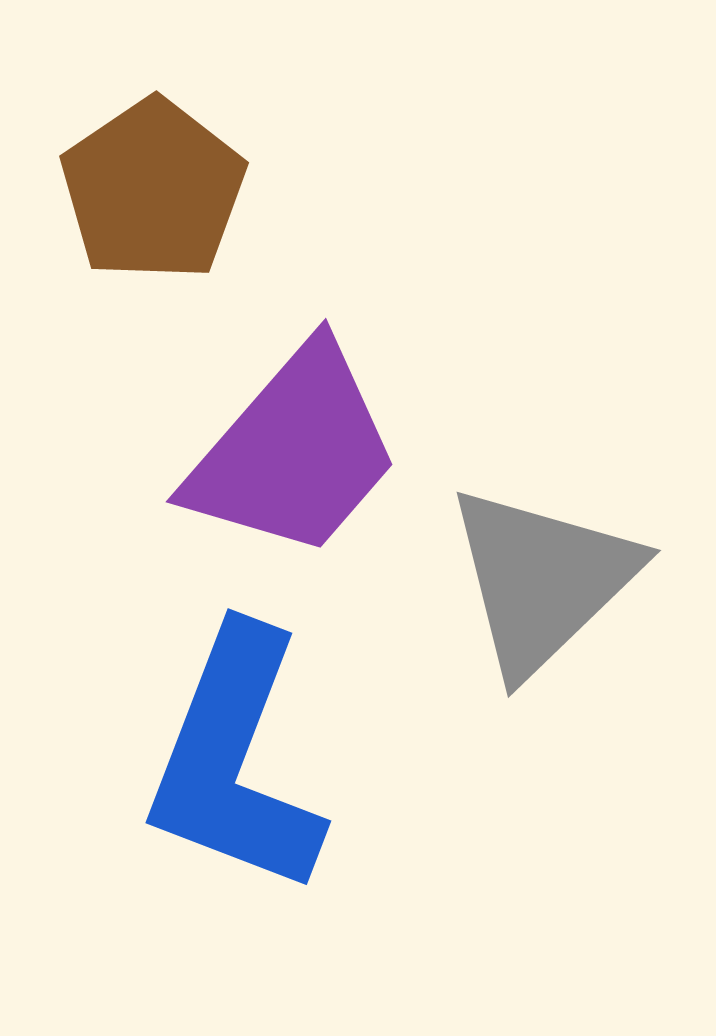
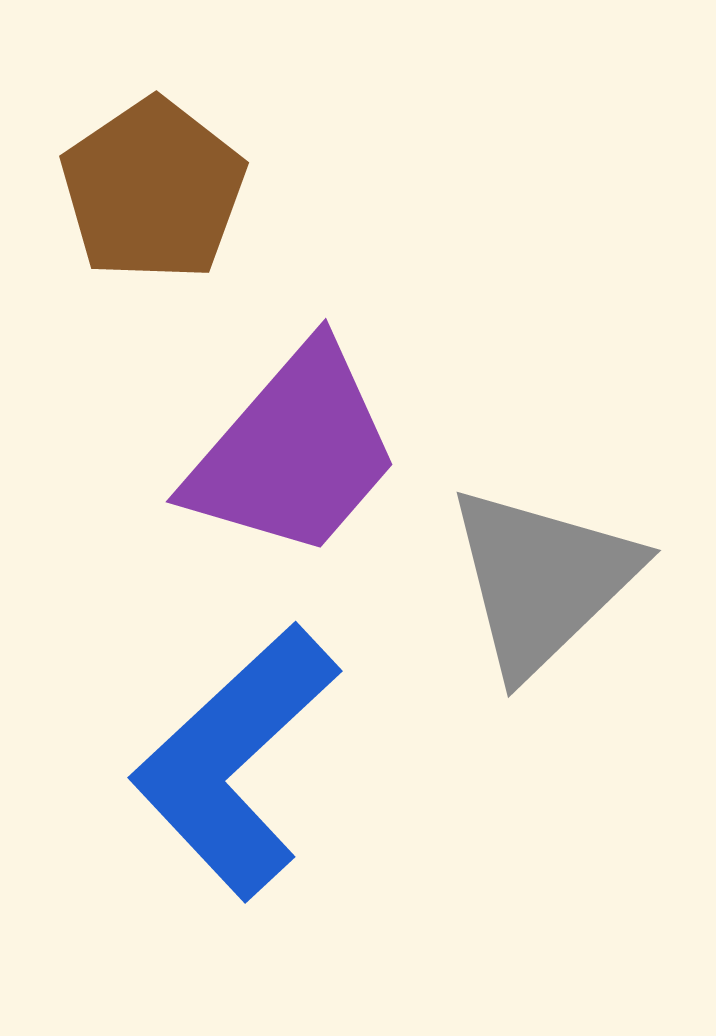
blue L-shape: rotated 26 degrees clockwise
